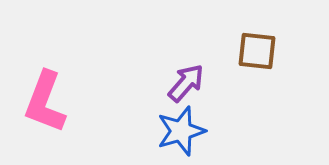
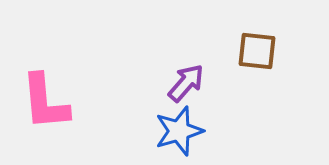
pink L-shape: rotated 26 degrees counterclockwise
blue star: moved 2 px left
